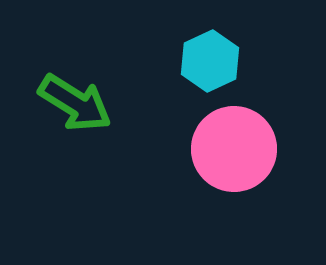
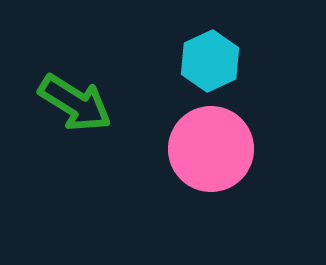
pink circle: moved 23 px left
